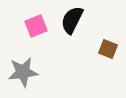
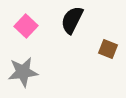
pink square: moved 10 px left; rotated 25 degrees counterclockwise
